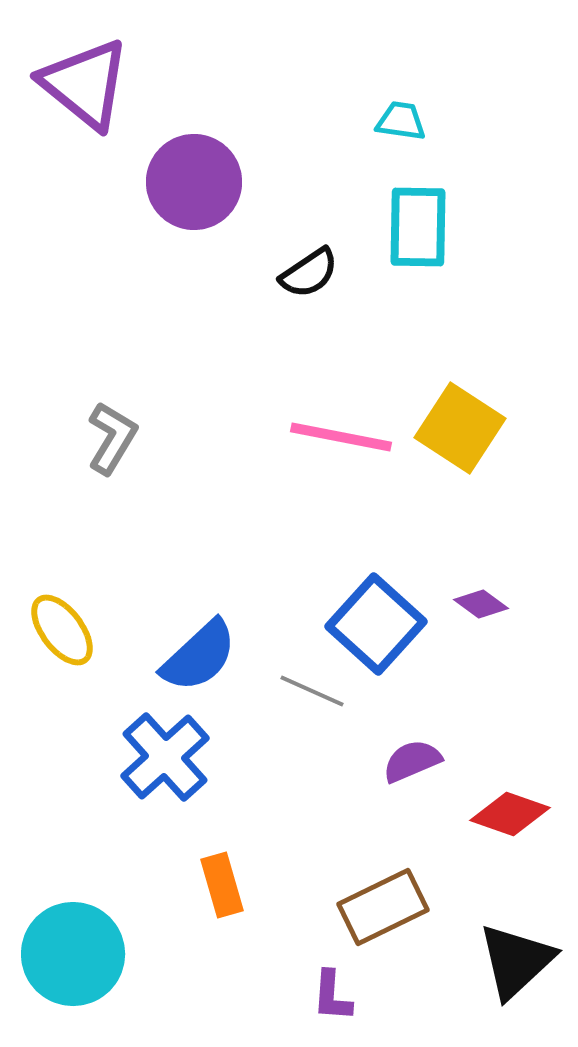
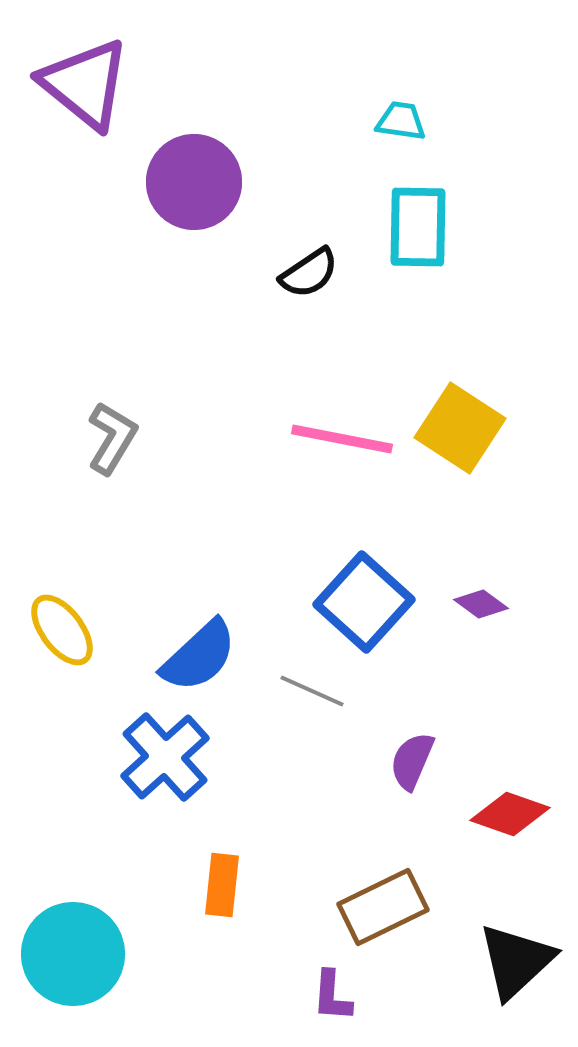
pink line: moved 1 px right, 2 px down
blue square: moved 12 px left, 22 px up
purple semicircle: rotated 44 degrees counterclockwise
orange rectangle: rotated 22 degrees clockwise
